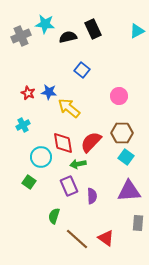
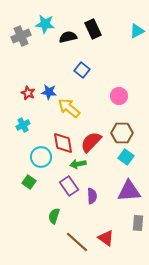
purple rectangle: rotated 12 degrees counterclockwise
brown line: moved 3 px down
